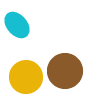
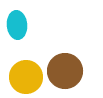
cyan ellipse: rotated 36 degrees clockwise
